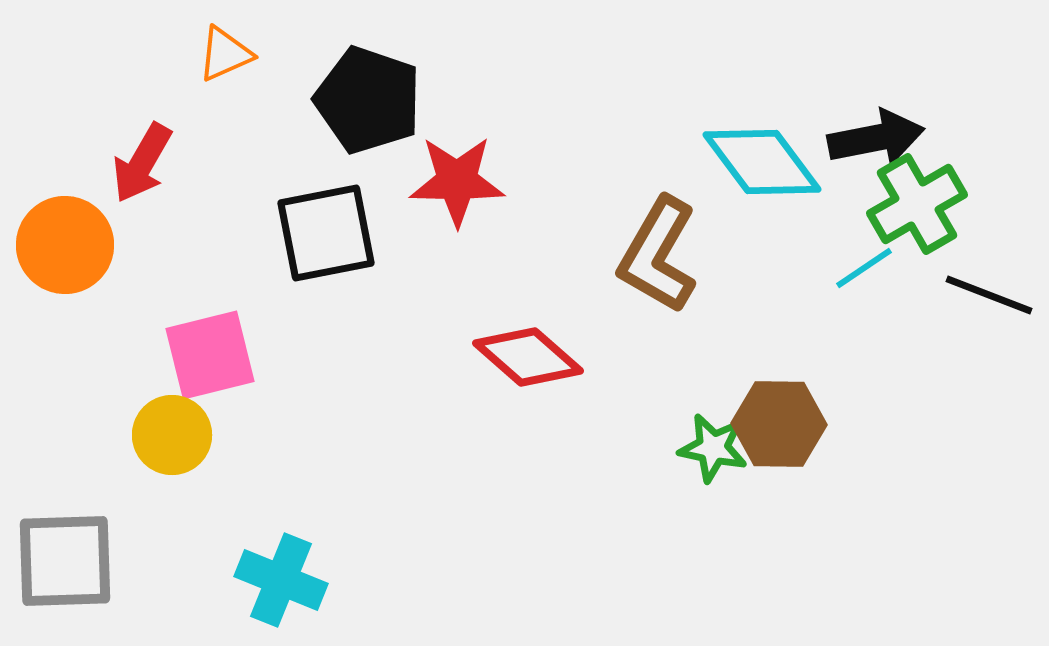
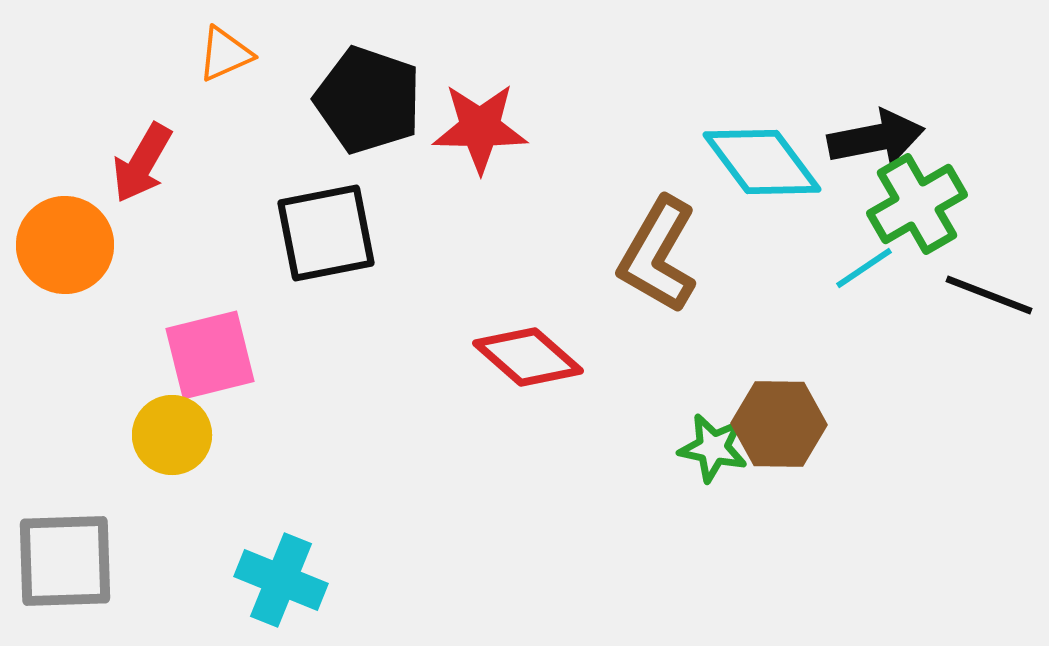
red star: moved 23 px right, 53 px up
